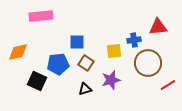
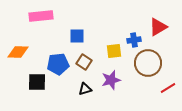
red triangle: rotated 24 degrees counterclockwise
blue square: moved 6 px up
orange diamond: rotated 15 degrees clockwise
brown square: moved 2 px left, 1 px up
black square: moved 1 px down; rotated 24 degrees counterclockwise
red line: moved 3 px down
